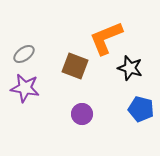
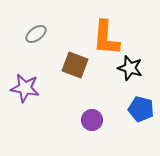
orange L-shape: rotated 63 degrees counterclockwise
gray ellipse: moved 12 px right, 20 px up
brown square: moved 1 px up
purple circle: moved 10 px right, 6 px down
